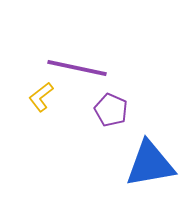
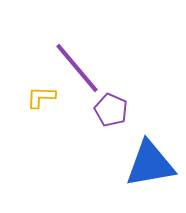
purple line: rotated 38 degrees clockwise
yellow L-shape: rotated 40 degrees clockwise
